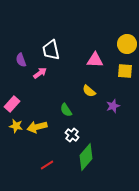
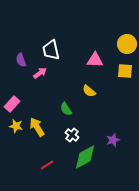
purple star: moved 34 px down
green semicircle: moved 1 px up
yellow arrow: rotated 72 degrees clockwise
green diamond: moved 1 px left; rotated 20 degrees clockwise
